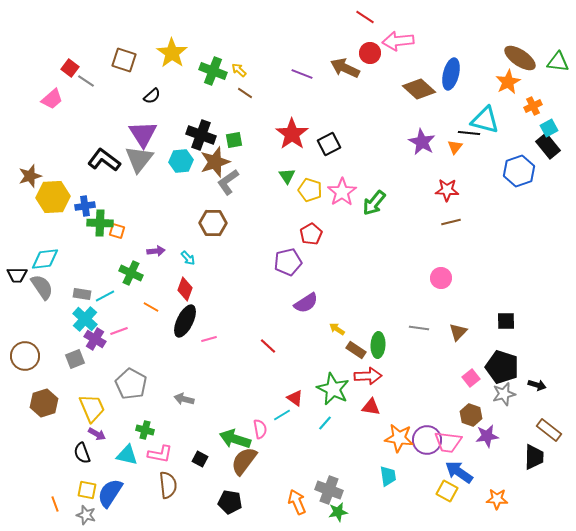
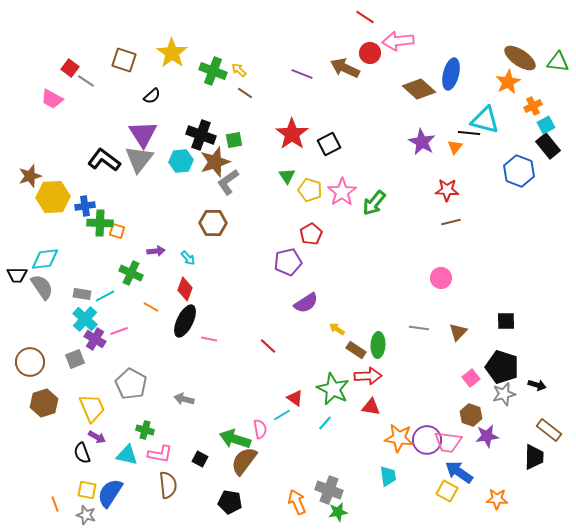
pink trapezoid at (52, 99): rotated 70 degrees clockwise
cyan square at (549, 128): moved 3 px left, 3 px up
blue hexagon at (519, 171): rotated 20 degrees counterclockwise
pink line at (209, 339): rotated 28 degrees clockwise
brown circle at (25, 356): moved 5 px right, 6 px down
purple arrow at (97, 434): moved 3 px down
